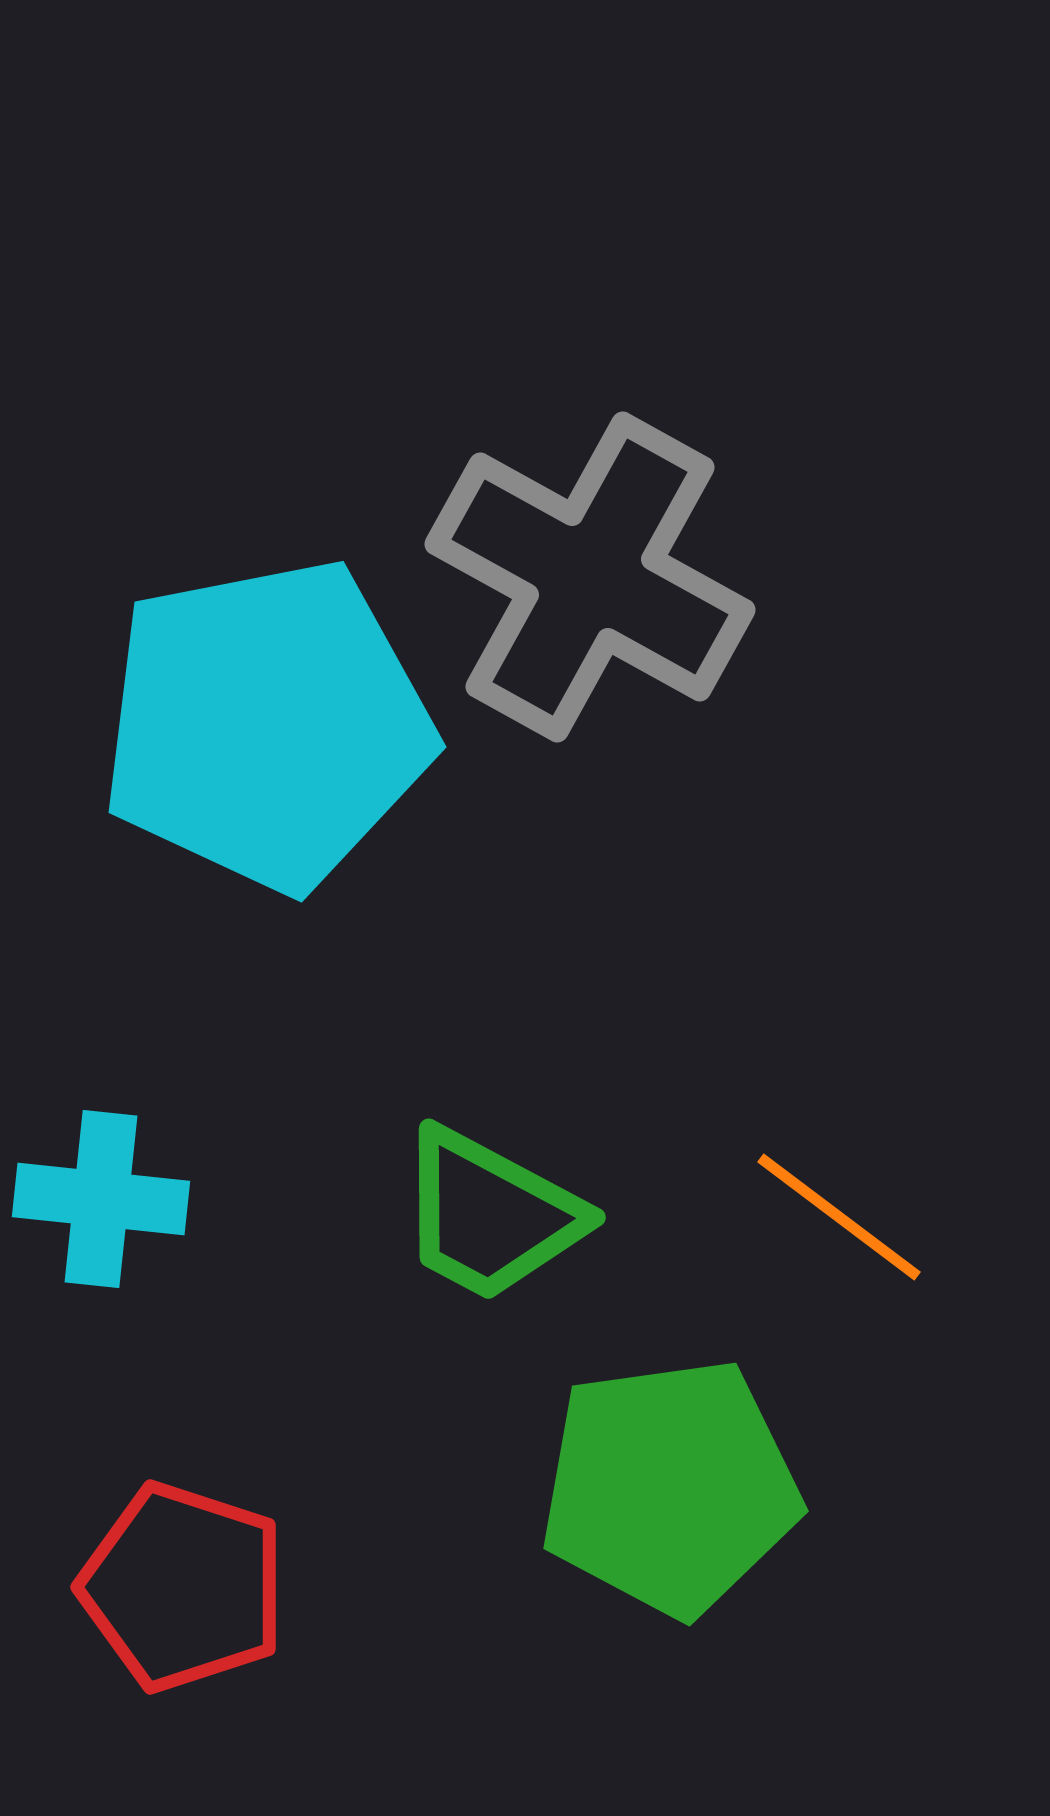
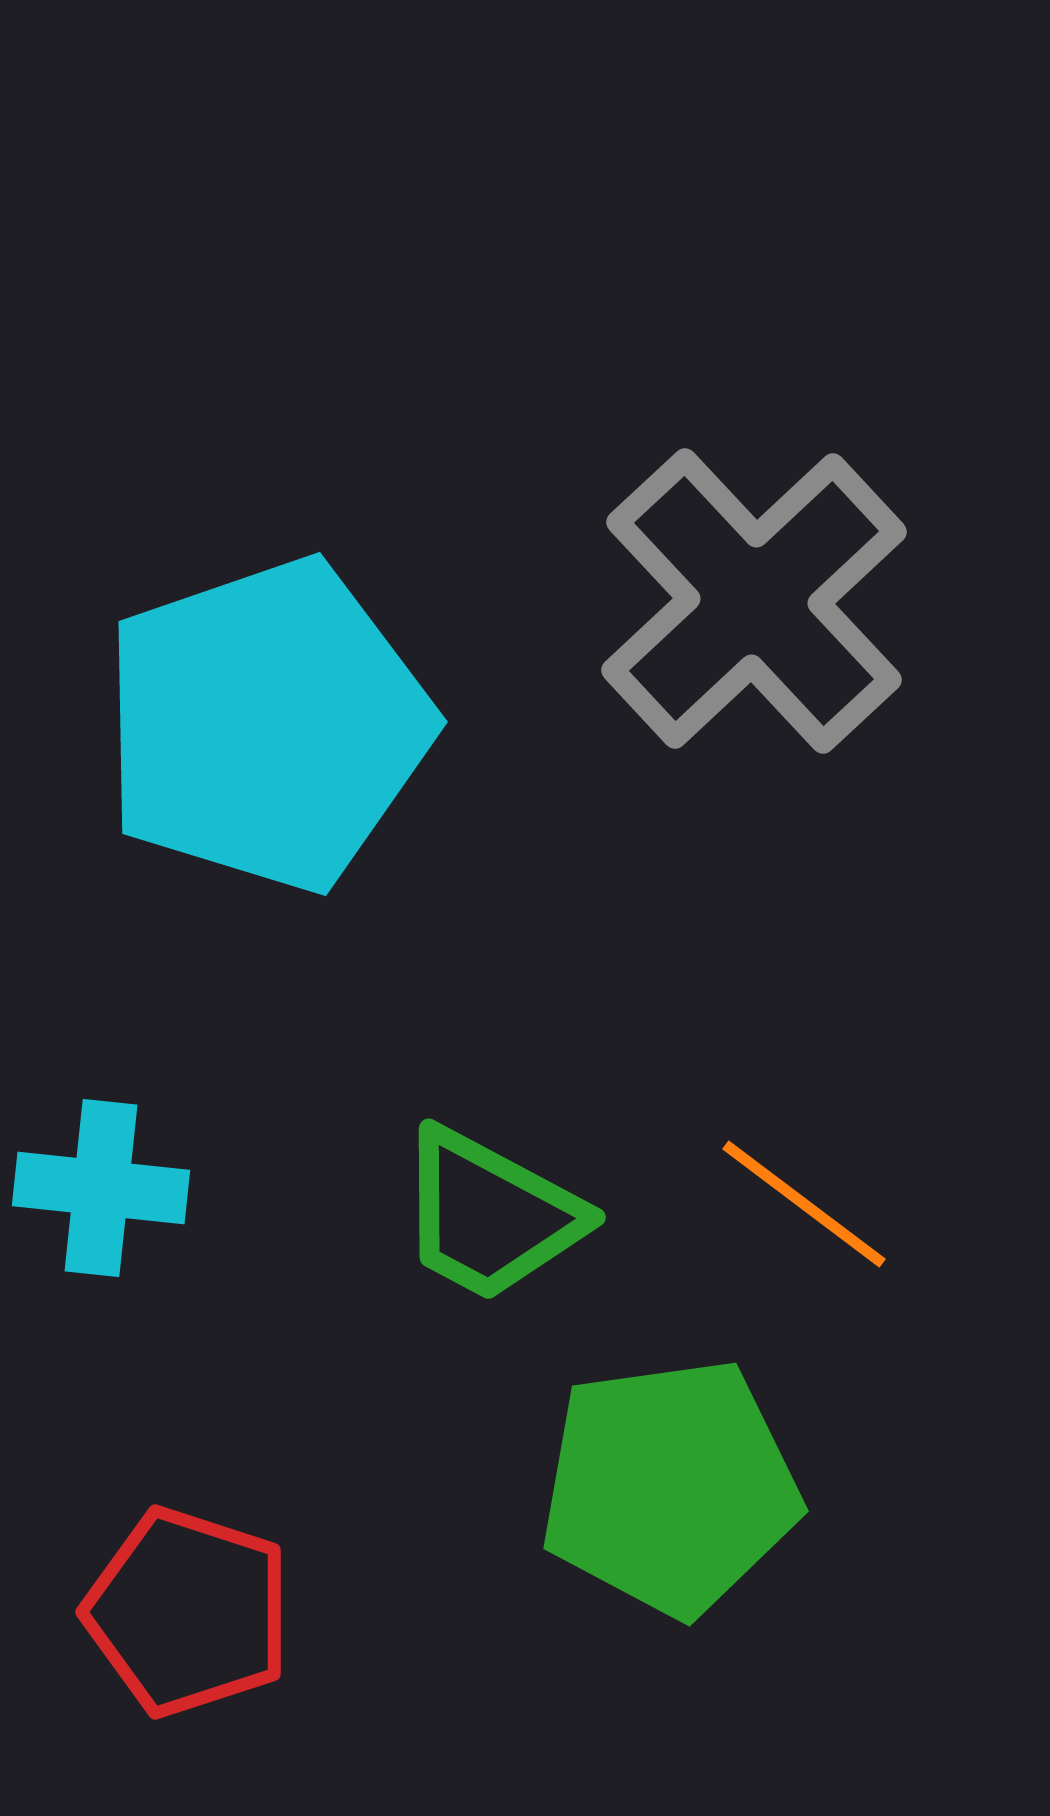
gray cross: moved 164 px right, 24 px down; rotated 18 degrees clockwise
cyan pentagon: rotated 8 degrees counterclockwise
cyan cross: moved 11 px up
orange line: moved 35 px left, 13 px up
red pentagon: moved 5 px right, 25 px down
